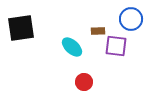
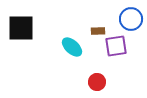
black square: rotated 8 degrees clockwise
purple square: rotated 15 degrees counterclockwise
red circle: moved 13 px right
